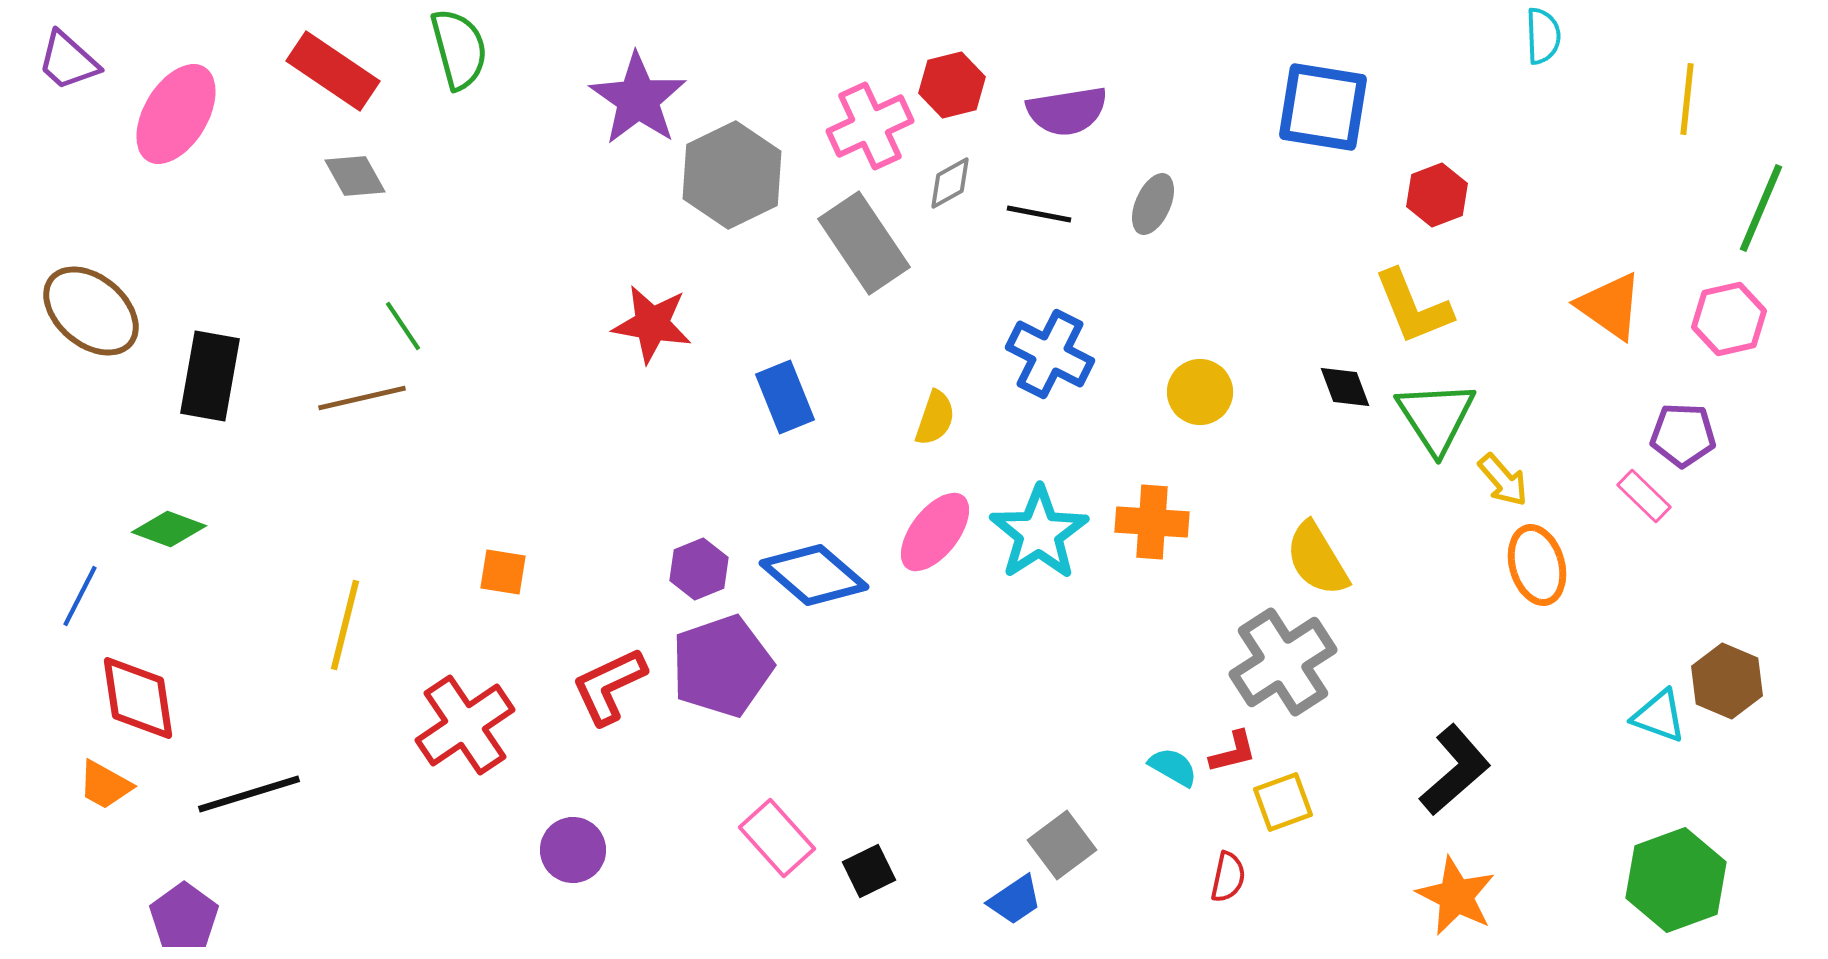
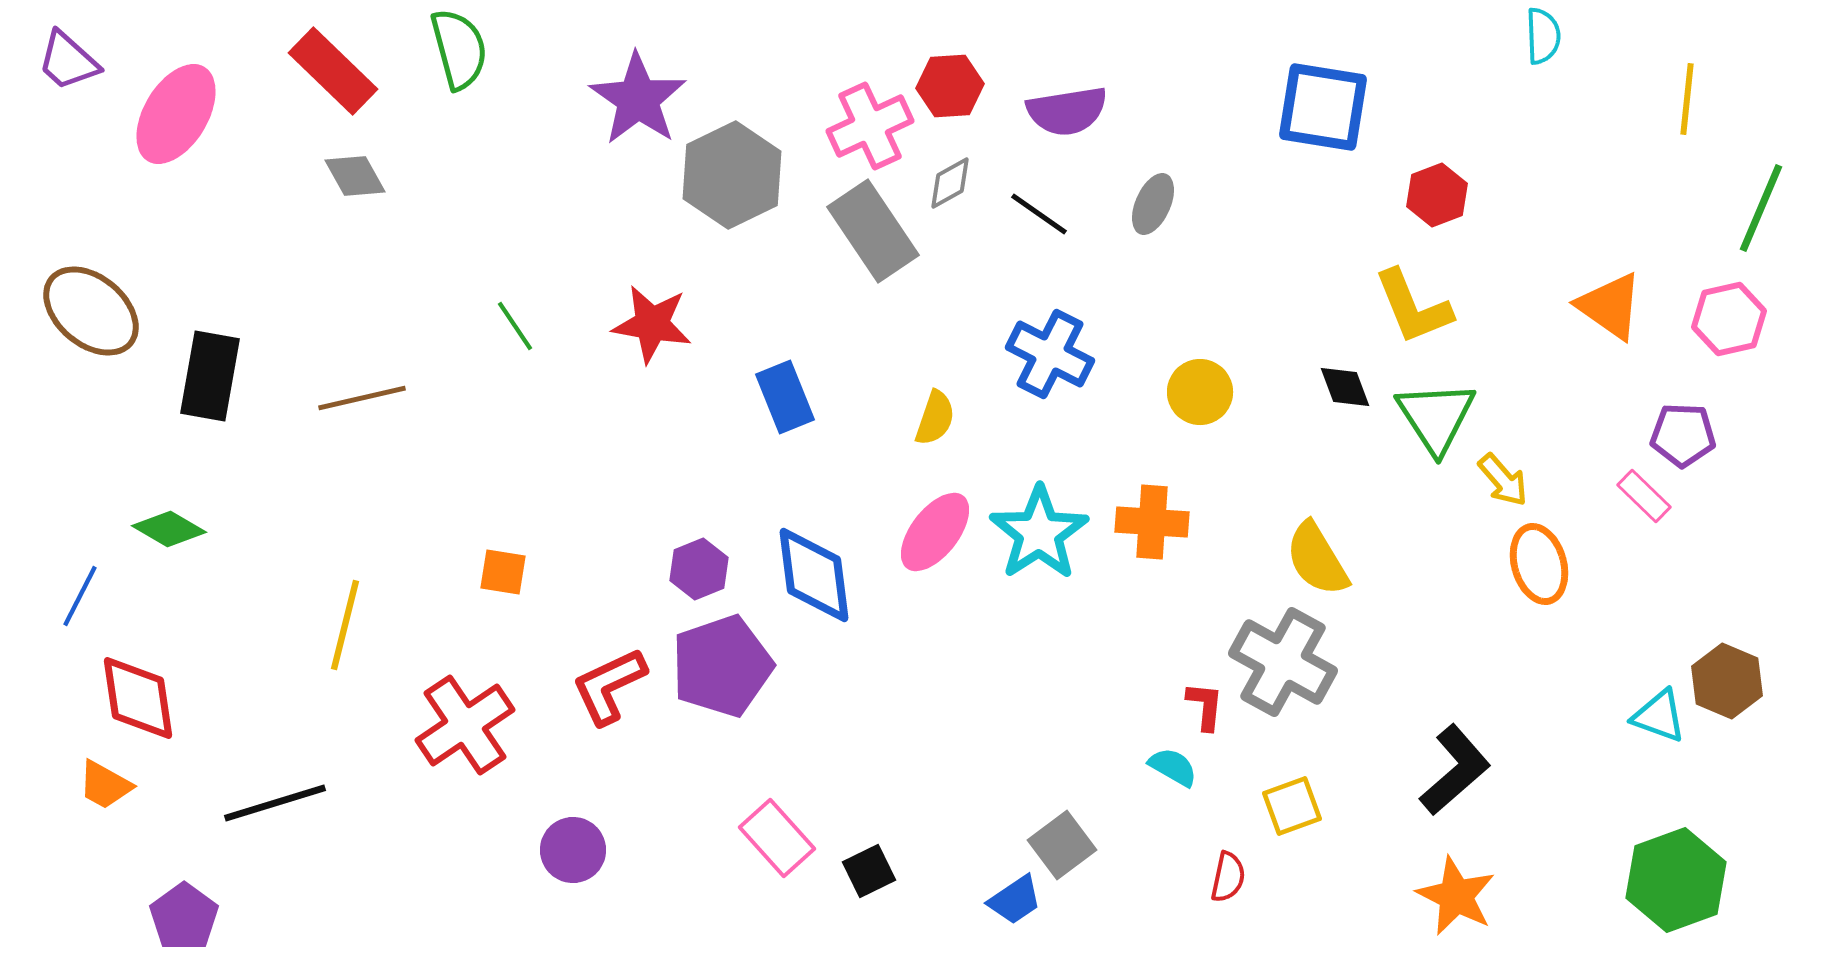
red rectangle at (333, 71): rotated 10 degrees clockwise
red hexagon at (952, 85): moved 2 px left, 1 px down; rotated 10 degrees clockwise
black line at (1039, 214): rotated 24 degrees clockwise
gray rectangle at (864, 243): moved 9 px right, 12 px up
green line at (403, 326): moved 112 px right
green diamond at (169, 529): rotated 10 degrees clockwise
orange ellipse at (1537, 565): moved 2 px right, 1 px up
blue diamond at (814, 575): rotated 42 degrees clockwise
gray cross at (1283, 662): rotated 28 degrees counterclockwise
red L-shape at (1233, 752): moved 28 px left, 46 px up; rotated 70 degrees counterclockwise
black line at (249, 794): moved 26 px right, 9 px down
yellow square at (1283, 802): moved 9 px right, 4 px down
